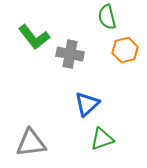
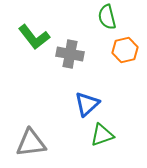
green triangle: moved 4 px up
